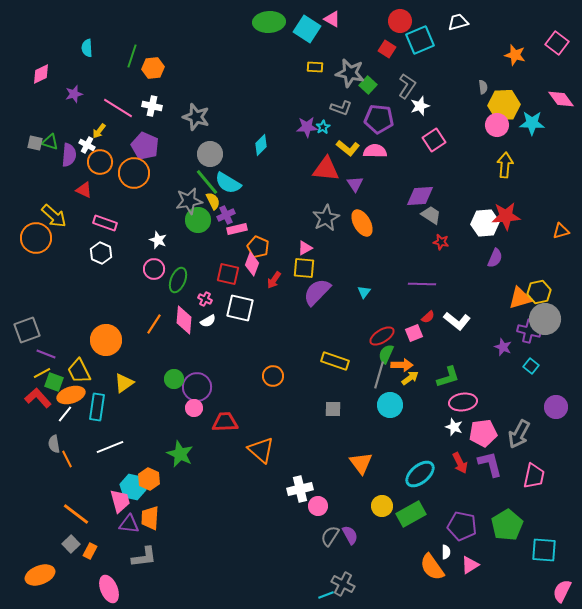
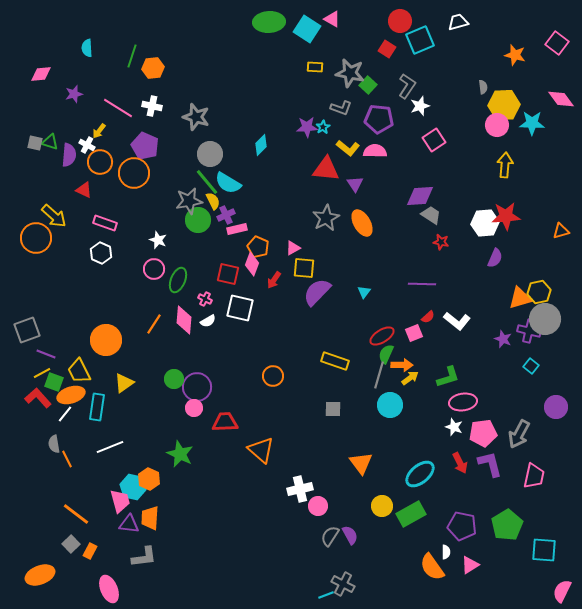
pink diamond at (41, 74): rotated 20 degrees clockwise
pink triangle at (305, 248): moved 12 px left
purple star at (503, 347): moved 8 px up
